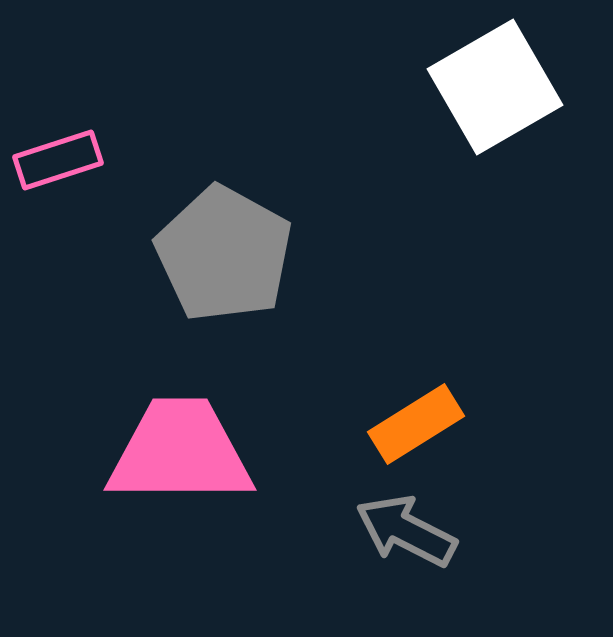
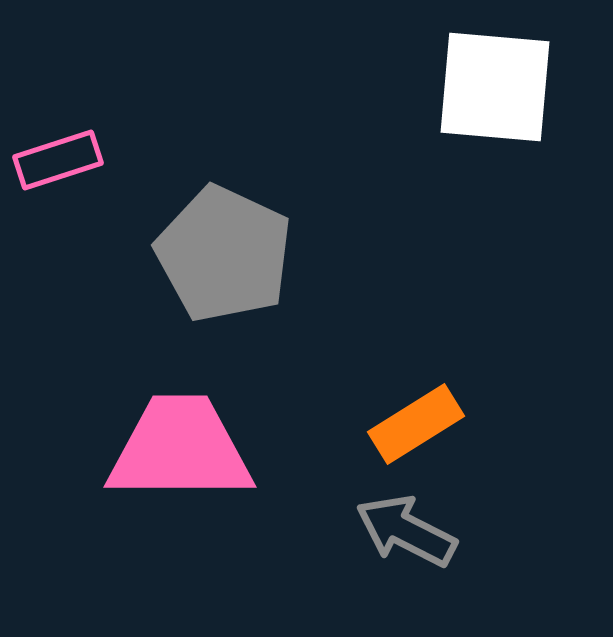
white square: rotated 35 degrees clockwise
gray pentagon: rotated 4 degrees counterclockwise
pink trapezoid: moved 3 px up
